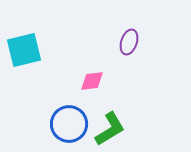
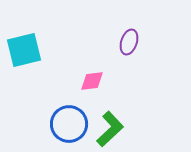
green L-shape: rotated 12 degrees counterclockwise
